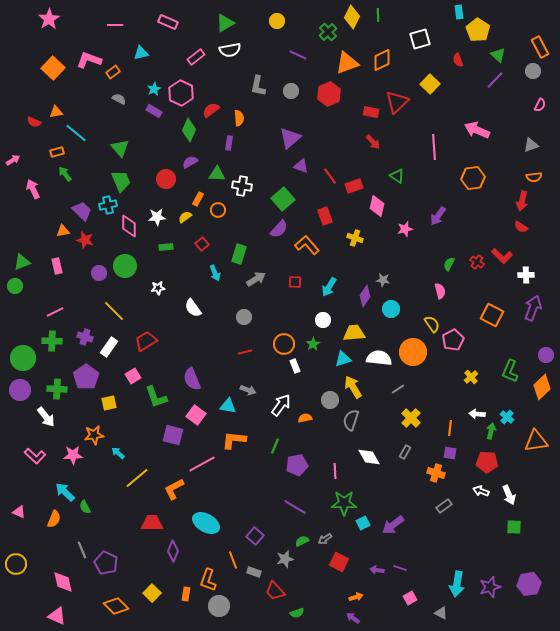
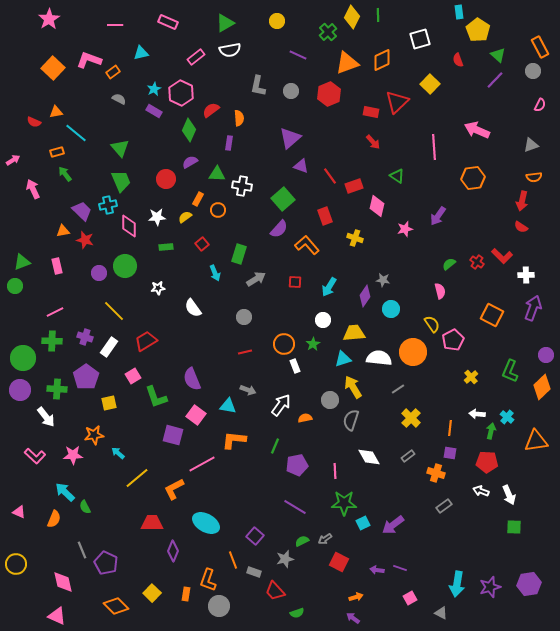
green semicircle at (449, 264): rotated 24 degrees clockwise
gray rectangle at (405, 452): moved 3 px right, 4 px down; rotated 24 degrees clockwise
